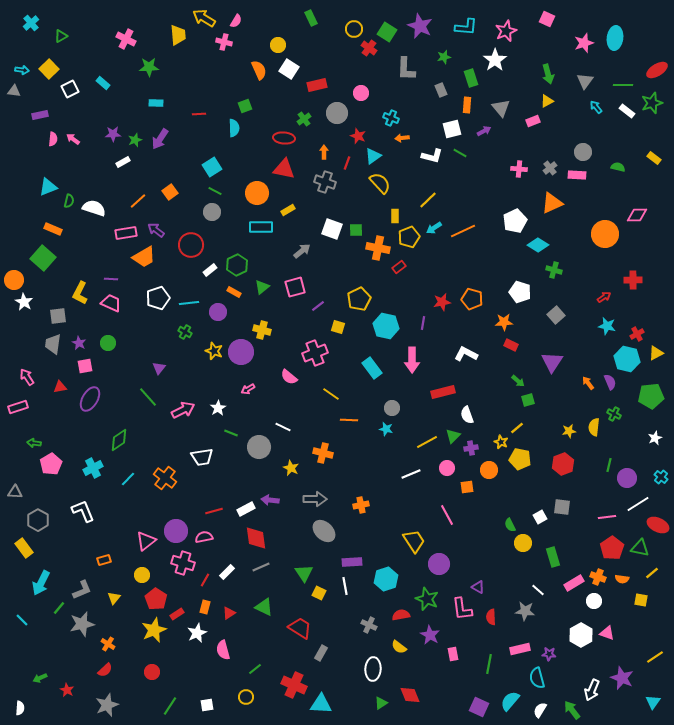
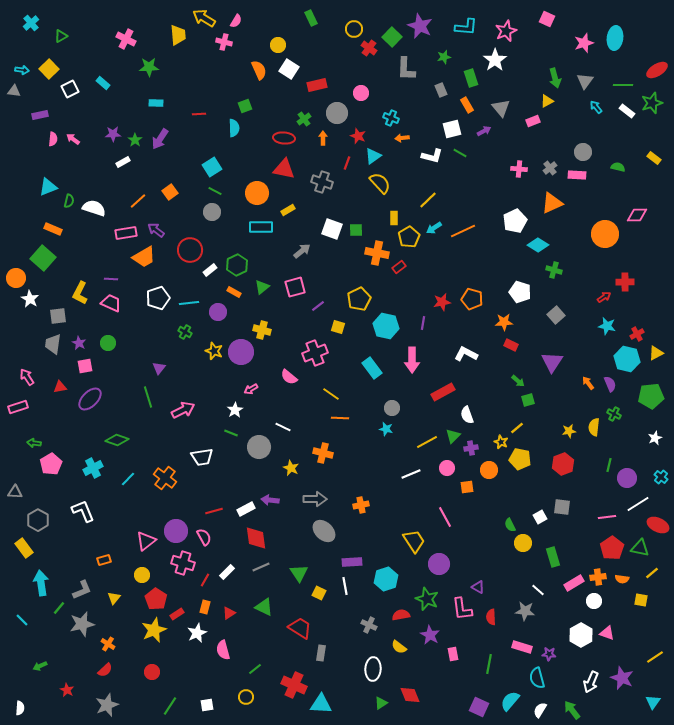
green square at (387, 32): moved 5 px right, 5 px down; rotated 12 degrees clockwise
green arrow at (548, 74): moved 7 px right, 4 px down
orange rectangle at (467, 105): rotated 35 degrees counterclockwise
green star at (135, 140): rotated 16 degrees counterclockwise
orange arrow at (324, 152): moved 1 px left, 14 px up
gray cross at (325, 182): moved 3 px left
yellow rectangle at (395, 216): moved 1 px left, 2 px down
yellow pentagon at (409, 237): rotated 10 degrees counterclockwise
red circle at (191, 245): moved 1 px left, 5 px down
orange cross at (378, 248): moved 1 px left, 5 px down
orange circle at (14, 280): moved 2 px right, 2 px up
red cross at (633, 280): moved 8 px left, 2 px down
white star at (24, 302): moved 6 px right, 3 px up
purple semicircle at (610, 382): moved 2 px down
pink arrow at (248, 389): moved 3 px right
red rectangle at (443, 392): rotated 15 degrees counterclockwise
green line at (148, 397): rotated 25 degrees clockwise
purple ellipse at (90, 399): rotated 15 degrees clockwise
white star at (218, 408): moved 17 px right, 2 px down
orange line at (349, 420): moved 9 px left, 2 px up
green diamond at (119, 440): moved 2 px left; rotated 55 degrees clockwise
pink line at (447, 515): moved 2 px left, 2 px down
pink semicircle at (204, 537): rotated 72 degrees clockwise
green triangle at (304, 573): moved 5 px left
orange cross at (598, 577): rotated 28 degrees counterclockwise
cyan arrow at (41, 583): rotated 145 degrees clockwise
pink rectangle at (520, 649): moved 2 px right, 2 px up; rotated 30 degrees clockwise
gray rectangle at (321, 653): rotated 21 degrees counterclockwise
green arrow at (40, 678): moved 12 px up
white arrow at (592, 690): moved 1 px left, 8 px up
